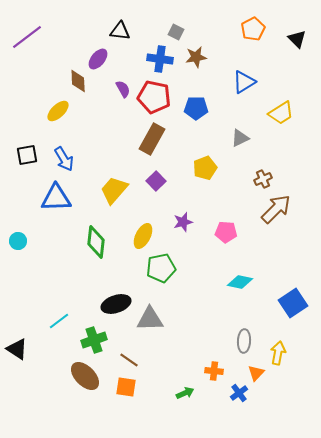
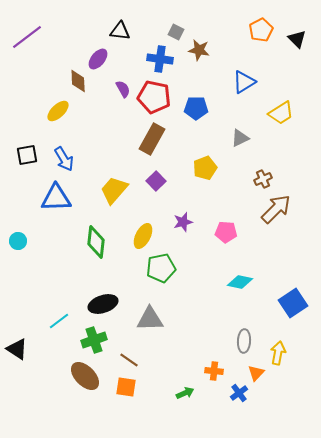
orange pentagon at (253, 29): moved 8 px right, 1 px down
brown star at (196, 57): moved 3 px right, 7 px up; rotated 20 degrees clockwise
black ellipse at (116, 304): moved 13 px left
